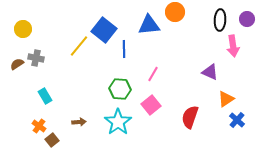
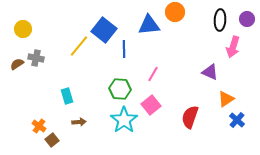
pink arrow: moved 1 px down; rotated 25 degrees clockwise
cyan rectangle: moved 22 px right; rotated 14 degrees clockwise
cyan star: moved 6 px right, 2 px up
